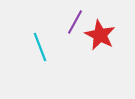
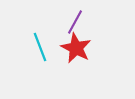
red star: moved 24 px left, 13 px down
